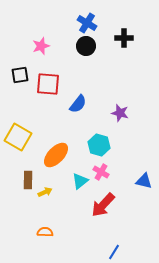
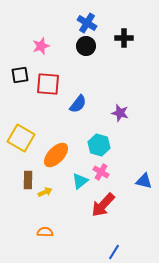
yellow square: moved 3 px right, 1 px down
